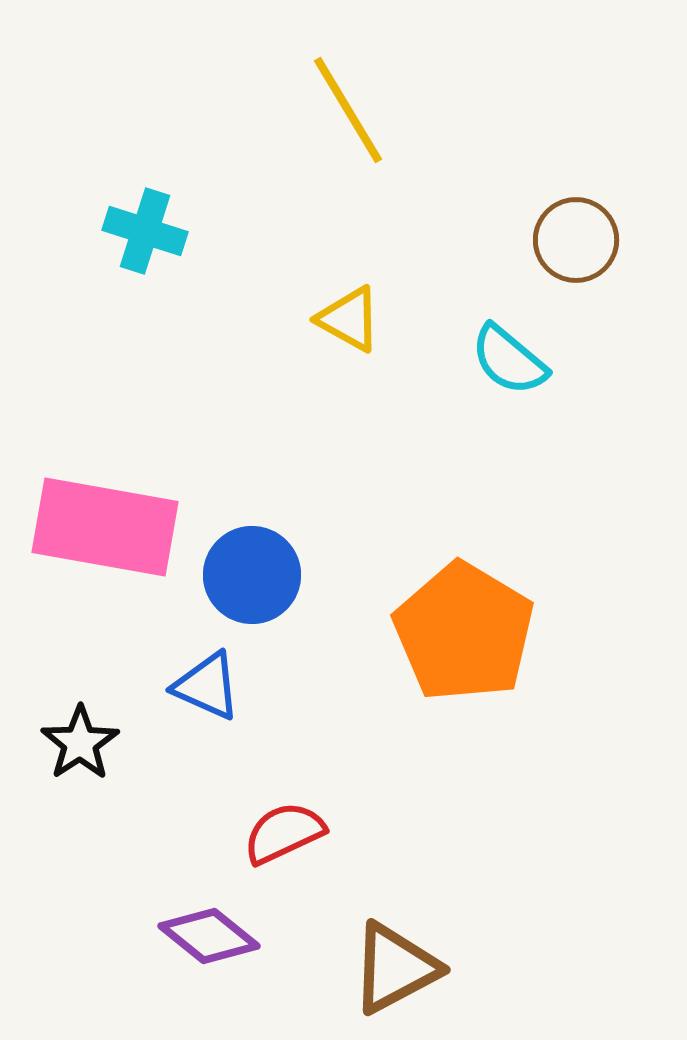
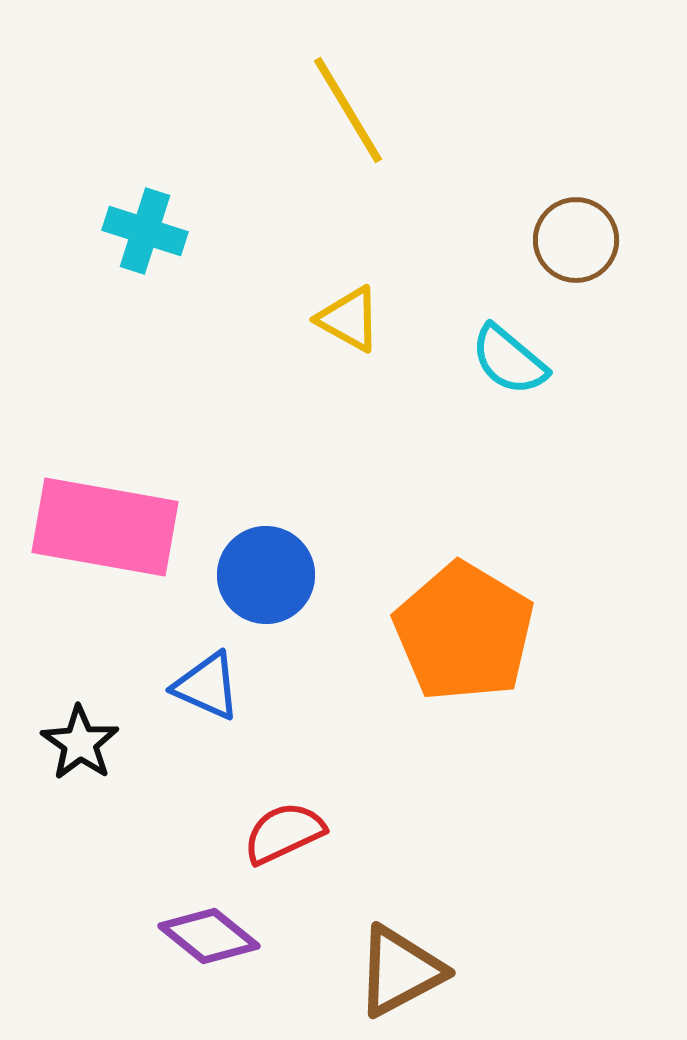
blue circle: moved 14 px right
black star: rotated 4 degrees counterclockwise
brown triangle: moved 5 px right, 3 px down
